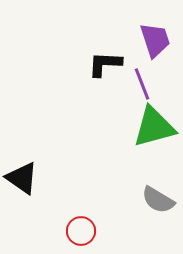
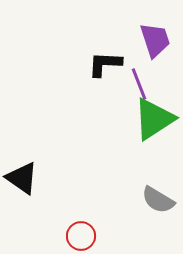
purple line: moved 3 px left
green triangle: moved 8 px up; rotated 18 degrees counterclockwise
red circle: moved 5 px down
